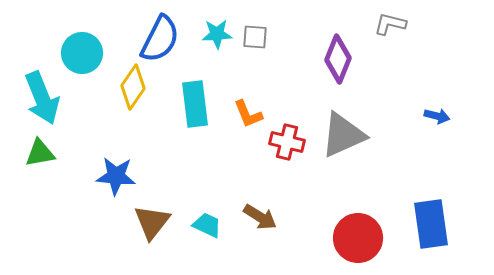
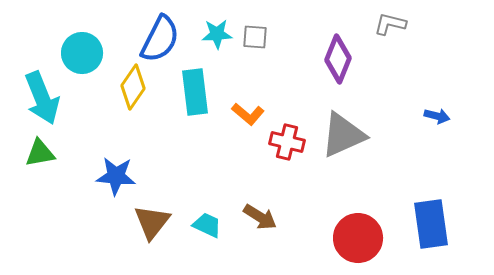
cyan rectangle: moved 12 px up
orange L-shape: rotated 28 degrees counterclockwise
